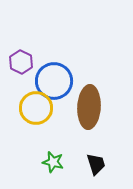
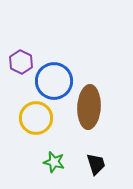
yellow circle: moved 10 px down
green star: moved 1 px right
